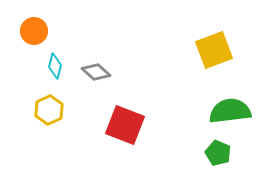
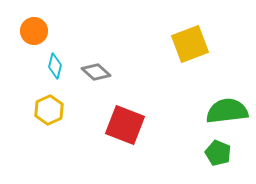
yellow square: moved 24 px left, 6 px up
green semicircle: moved 3 px left
